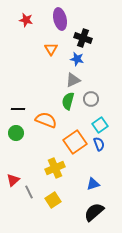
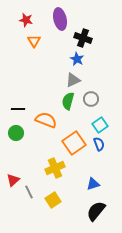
orange triangle: moved 17 px left, 8 px up
blue star: rotated 16 degrees clockwise
orange square: moved 1 px left, 1 px down
black semicircle: moved 2 px right, 1 px up; rotated 10 degrees counterclockwise
